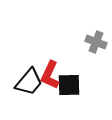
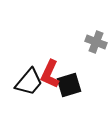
red L-shape: moved 1 px up
black square: rotated 15 degrees counterclockwise
